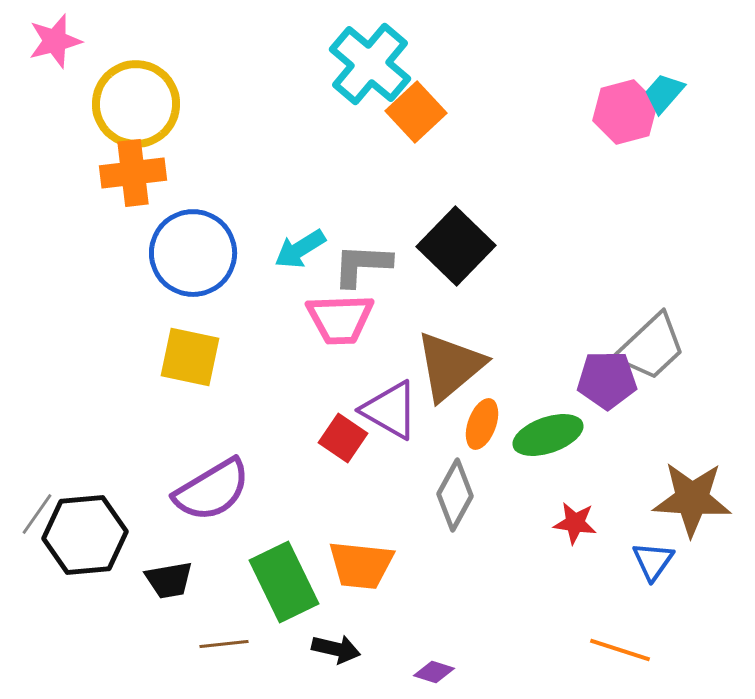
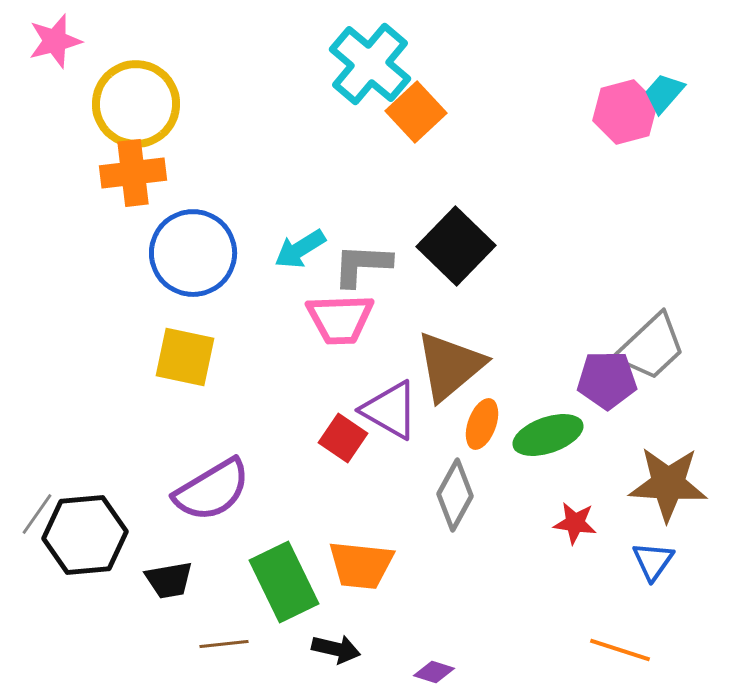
yellow square: moved 5 px left
brown star: moved 24 px left, 15 px up
